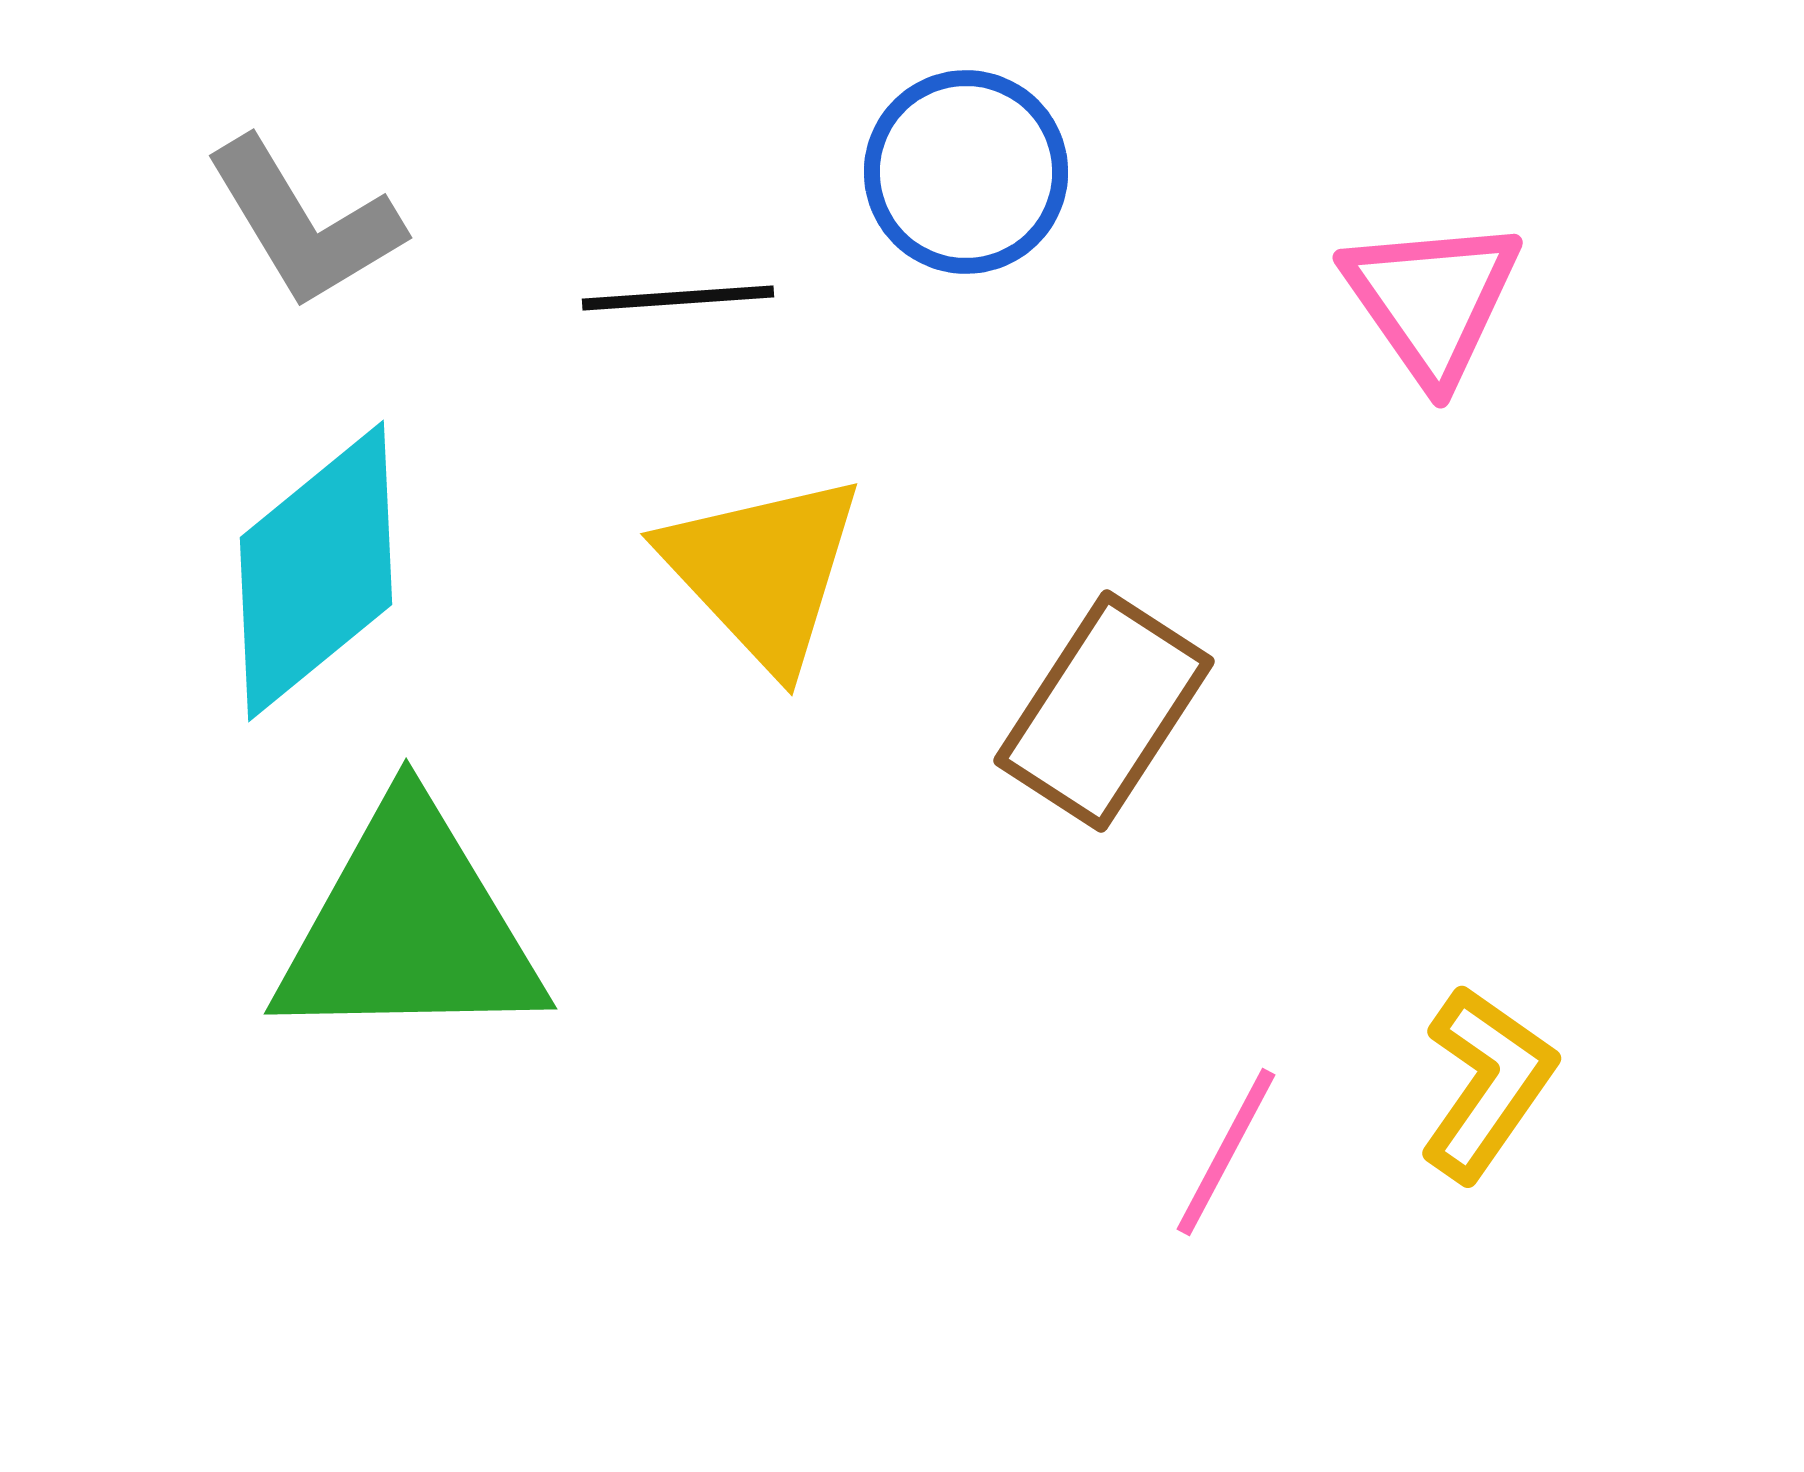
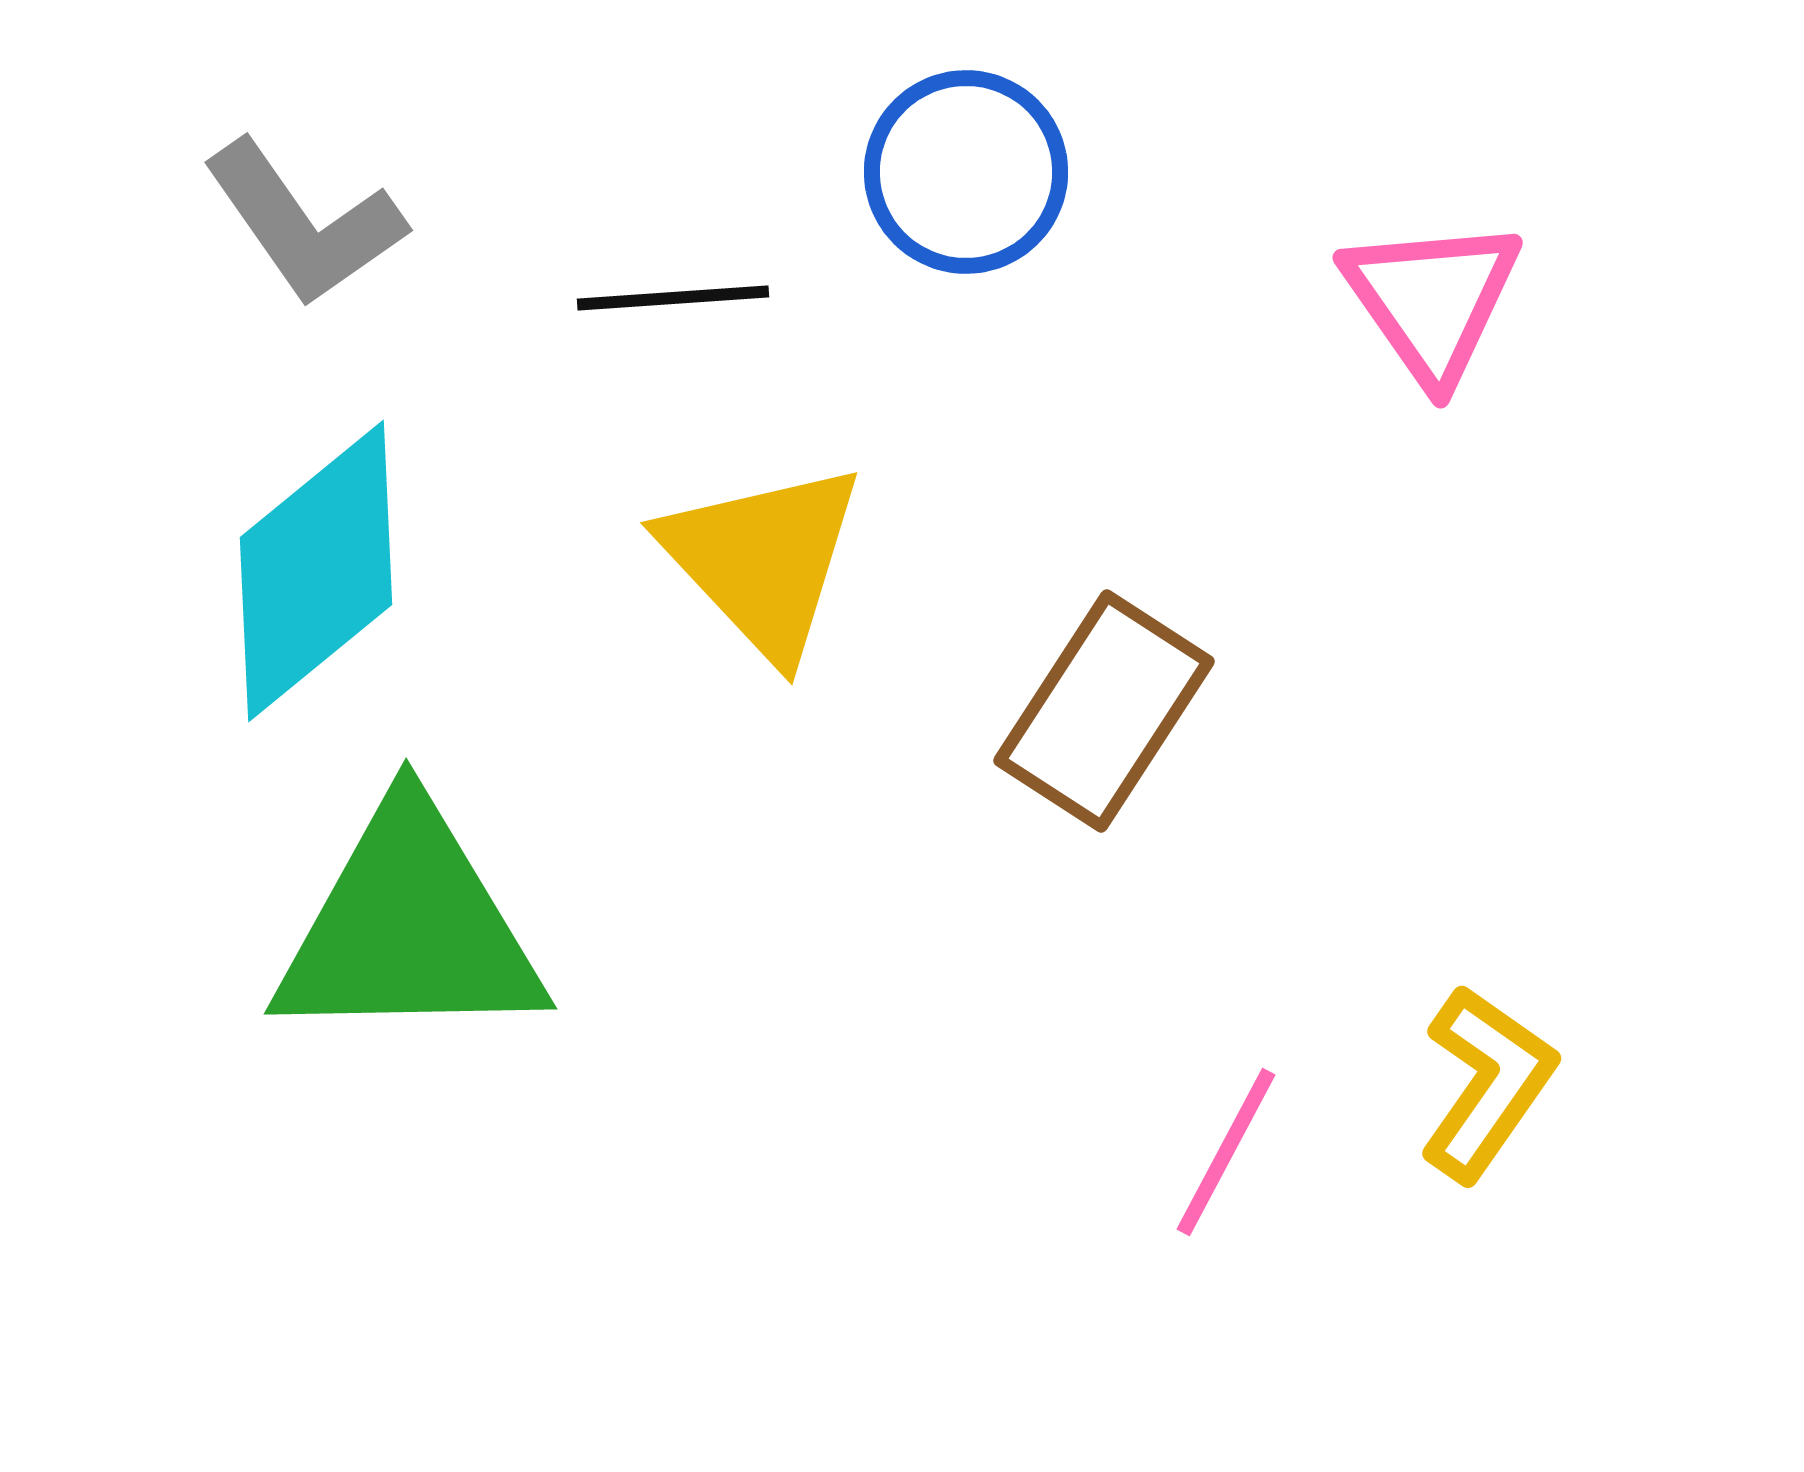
gray L-shape: rotated 4 degrees counterclockwise
black line: moved 5 px left
yellow triangle: moved 11 px up
